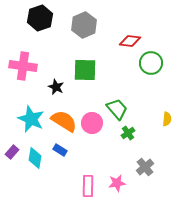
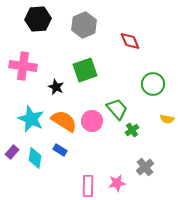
black hexagon: moved 2 px left, 1 px down; rotated 15 degrees clockwise
red diamond: rotated 60 degrees clockwise
green circle: moved 2 px right, 21 px down
green square: rotated 20 degrees counterclockwise
yellow semicircle: rotated 96 degrees clockwise
pink circle: moved 2 px up
green cross: moved 4 px right, 3 px up
